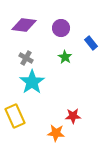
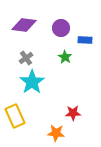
blue rectangle: moved 6 px left, 3 px up; rotated 48 degrees counterclockwise
gray cross: rotated 24 degrees clockwise
red star: moved 3 px up
